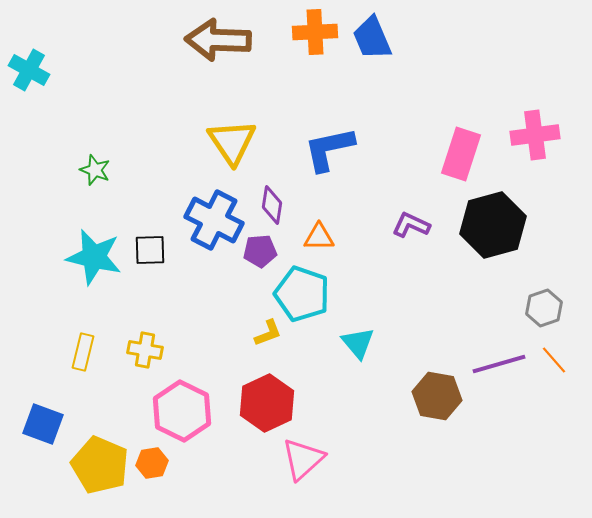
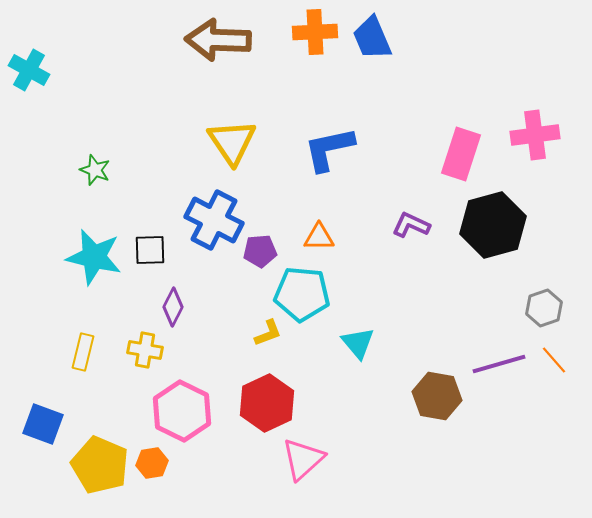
purple diamond: moved 99 px left, 102 px down; rotated 18 degrees clockwise
cyan pentagon: rotated 14 degrees counterclockwise
